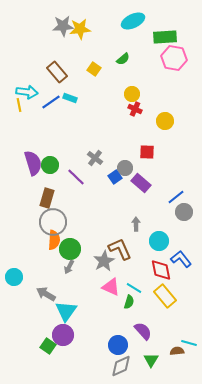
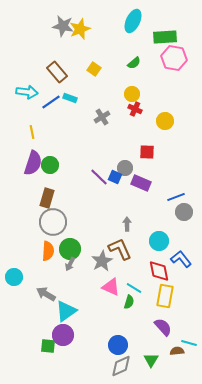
cyan ellipse at (133, 21): rotated 40 degrees counterclockwise
gray star at (63, 26): rotated 15 degrees clockwise
yellow star at (80, 29): rotated 15 degrees counterclockwise
green semicircle at (123, 59): moved 11 px right, 4 px down
yellow line at (19, 105): moved 13 px right, 27 px down
gray cross at (95, 158): moved 7 px right, 41 px up; rotated 21 degrees clockwise
purple semicircle at (33, 163): rotated 35 degrees clockwise
purple line at (76, 177): moved 23 px right
blue square at (115, 177): rotated 32 degrees counterclockwise
purple rectangle at (141, 183): rotated 18 degrees counterclockwise
blue line at (176, 197): rotated 18 degrees clockwise
gray arrow at (136, 224): moved 9 px left
orange semicircle at (54, 240): moved 6 px left, 11 px down
gray star at (104, 261): moved 2 px left
gray arrow at (69, 267): moved 1 px right, 3 px up
red diamond at (161, 270): moved 2 px left, 1 px down
yellow rectangle at (165, 296): rotated 50 degrees clockwise
cyan triangle at (66, 311): rotated 20 degrees clockwise
purple semicircle at (143, 331): moved 20 px right, 4 px up
green square at (48, 346): rotated 28 degrees counterclockwise
